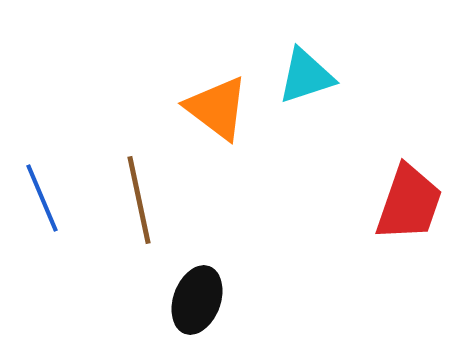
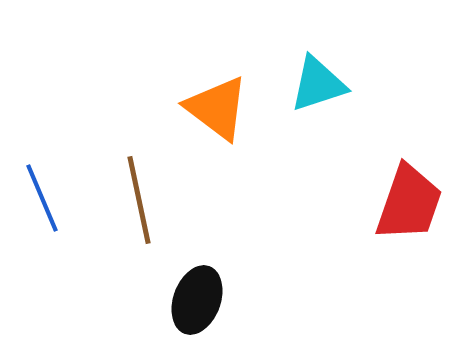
cyan triangle: moved 12 px right, 8 px down
